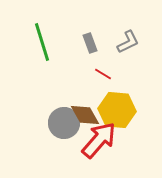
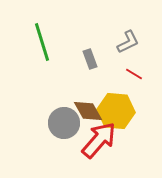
gray rectangle: moved 16 px down
red line: moved 31 px right
yellow hexagon: moved 1 px left, 1 px down
brown diamond: moved 3 px right, 4 px up
